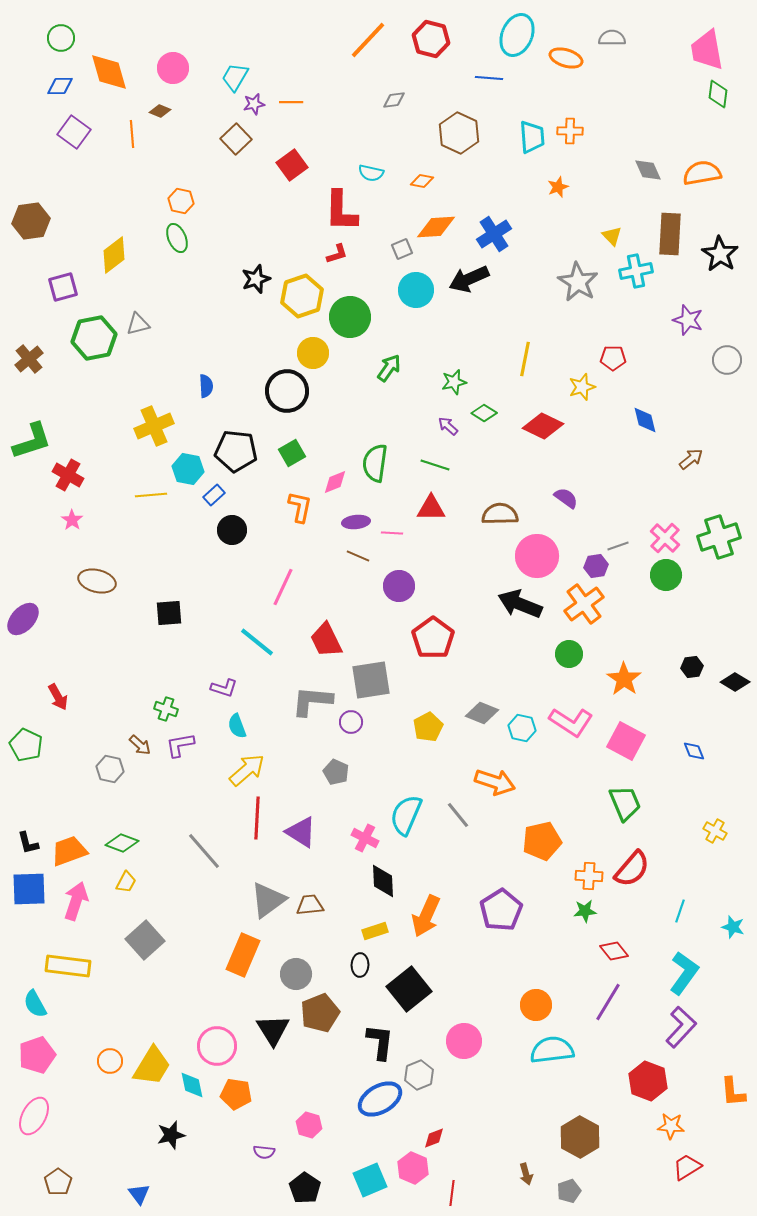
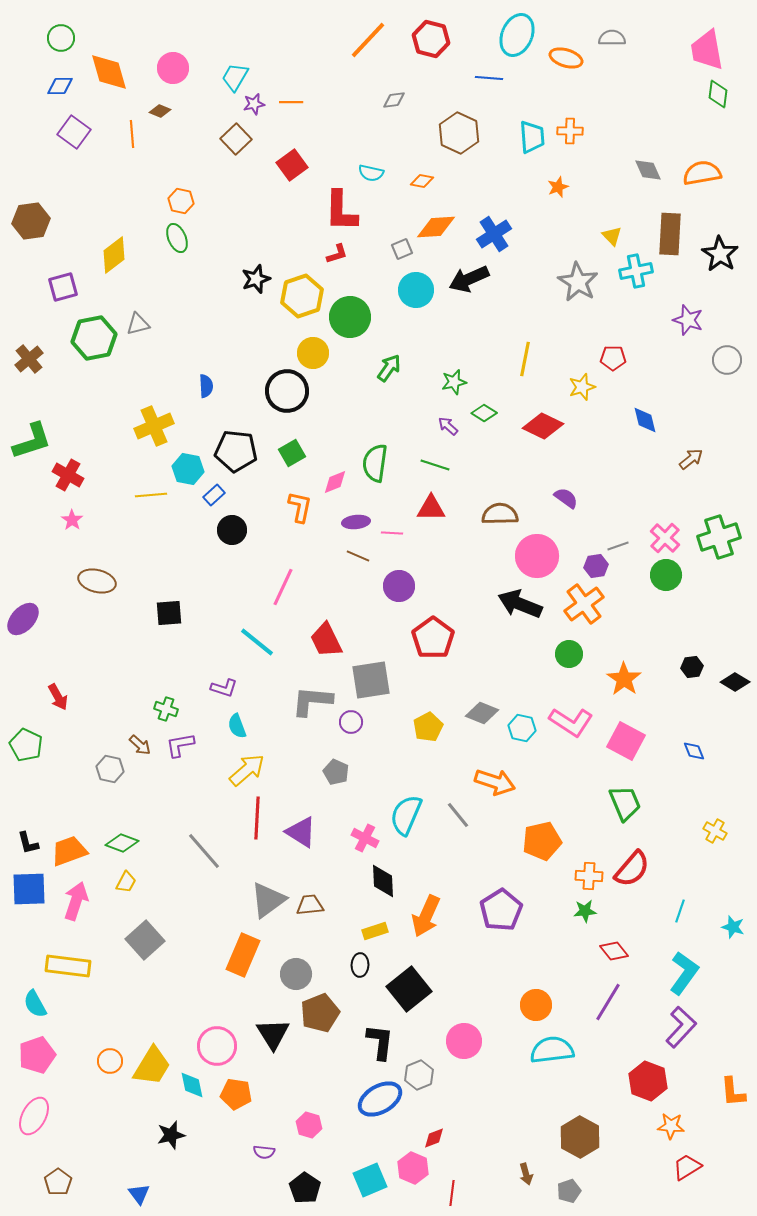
black triangle at (273, 1030): moved 4 px down
